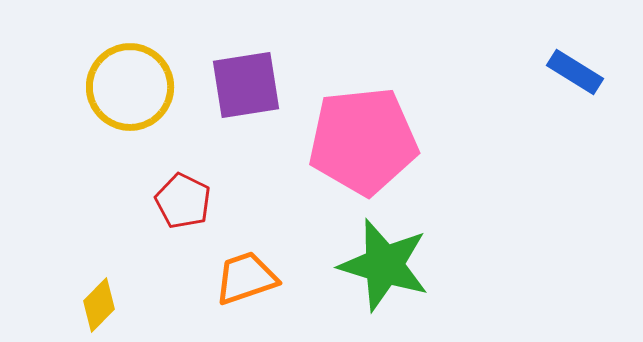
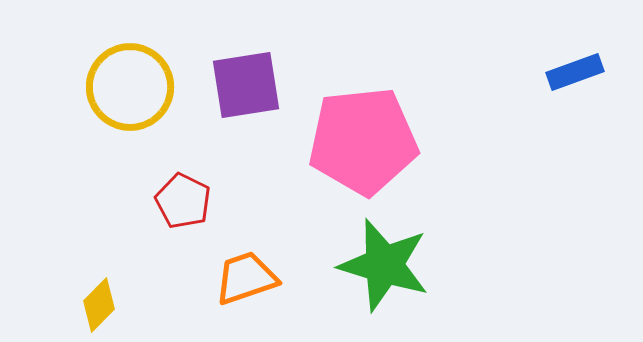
blue rectangle: rotated 52 degrees counterclockwise
